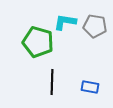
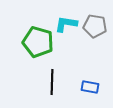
cyan L-shape: moved 1 px right, 2 px down
